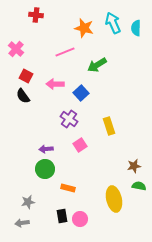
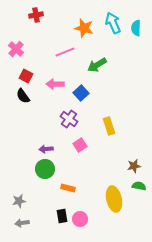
red cross: rotated 16 degrees counterclockwise
gray star: moved 9 px left, 1 px up
